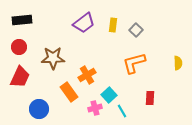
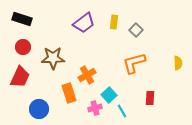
black rectangle: moved 1 px up; rotated 24 degrees clockwise
yellow rectangle: moved 1 px right, 3 px up
red circle: moved 4 px right
orange rectangle: moved 1 px down; rotated 18 degrees clockwise
